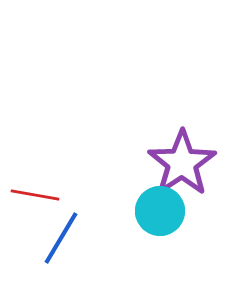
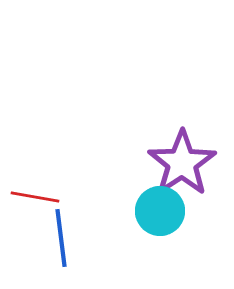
red line: moved 2 px down
blue line: rotated 38 degrees counterclockwise
